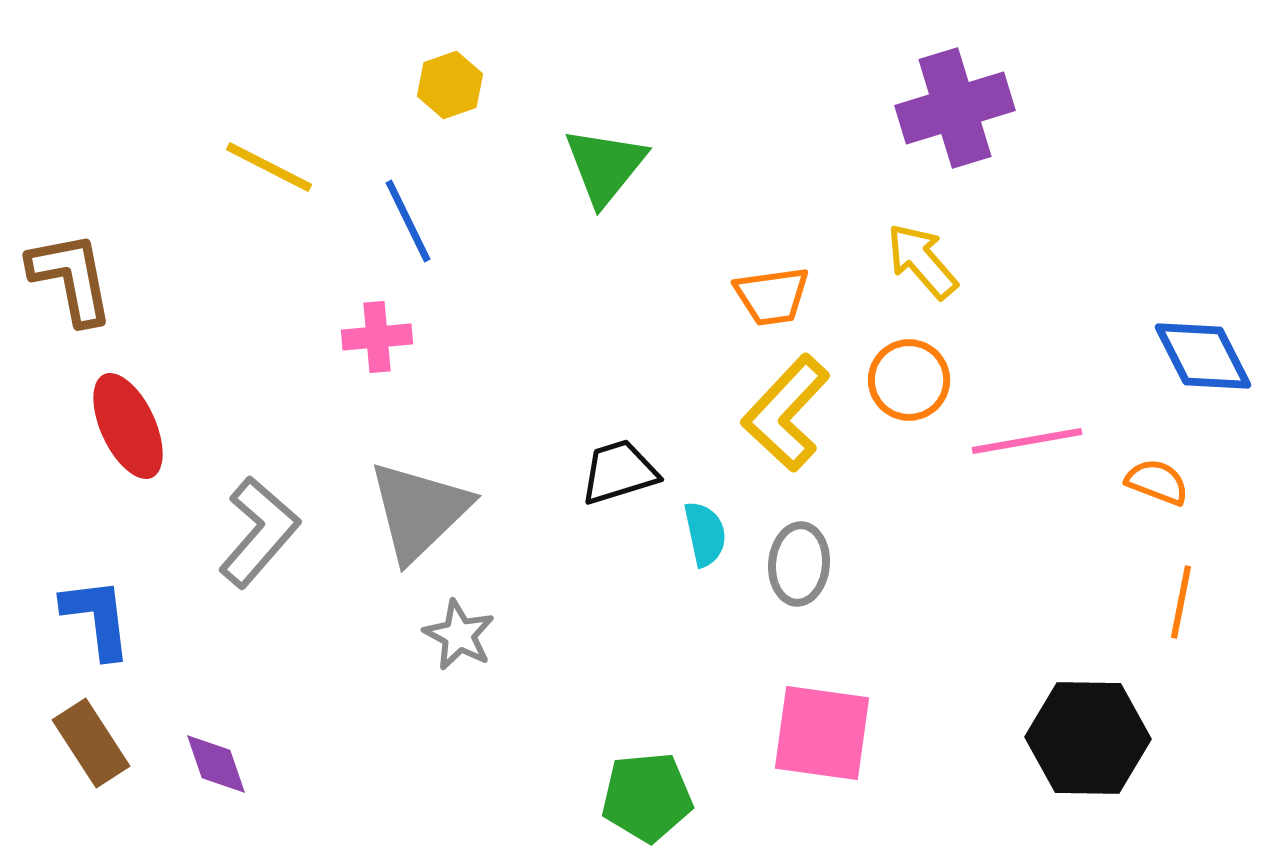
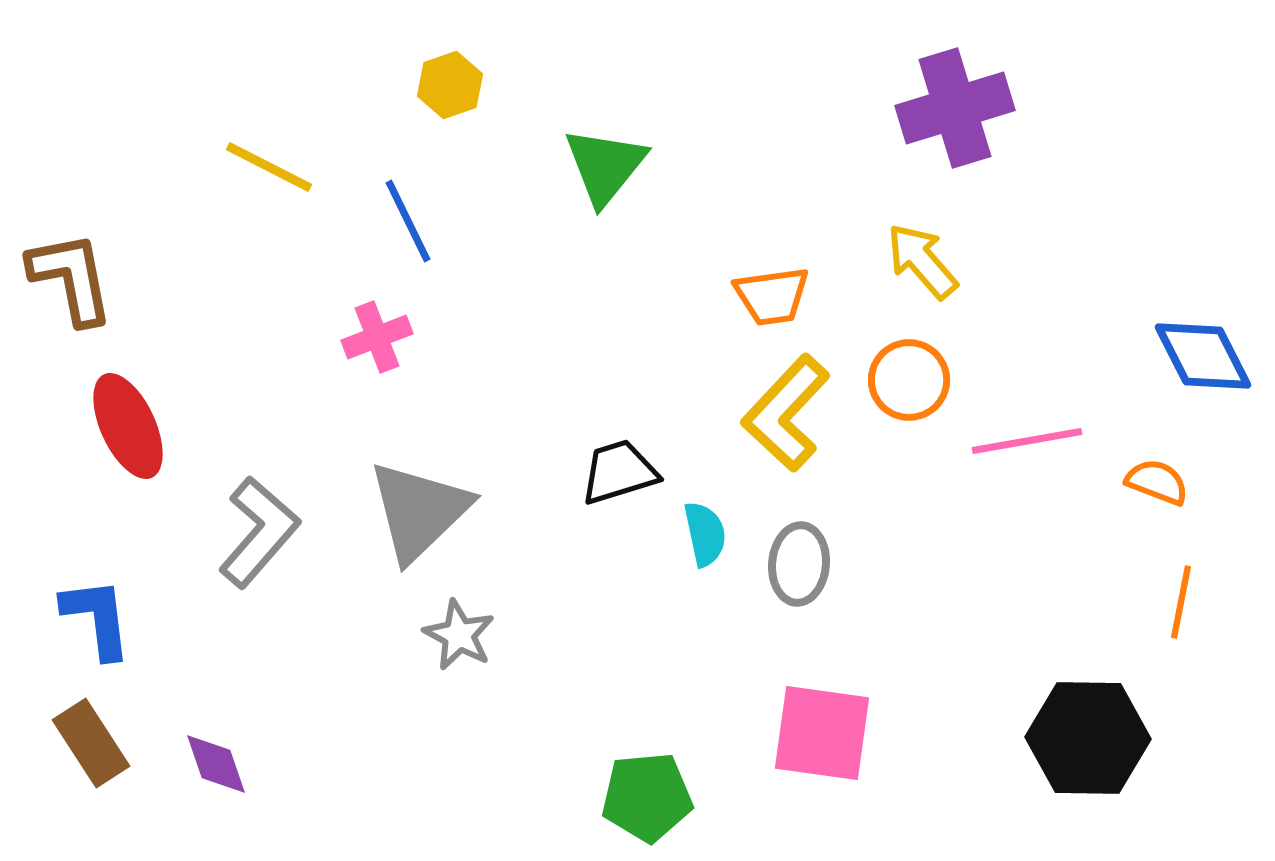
pink cross: rotated 16 degrees counterclockwise
